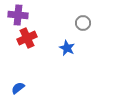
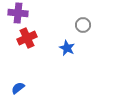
purple cross: moved 2 px up
gray circle: moved 2 px down
